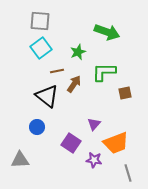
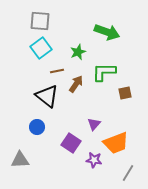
brown arrow: moved 2 px right
gray line: rotated 48 degrees clockwise
